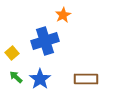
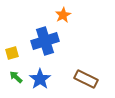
yellow square: rotated 24 degrees clockwise
brown rectangle: rotated 25 degrees clockwise
